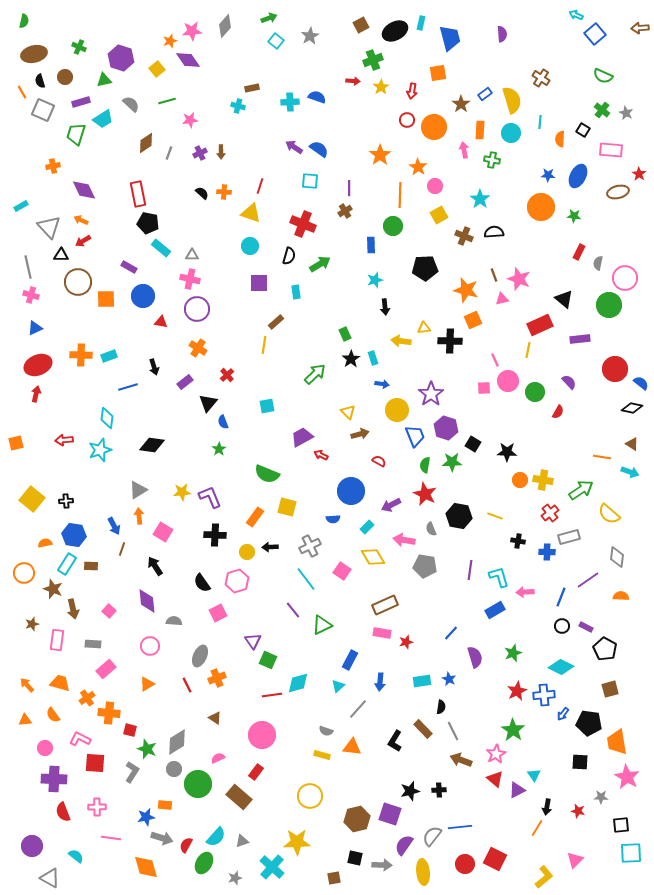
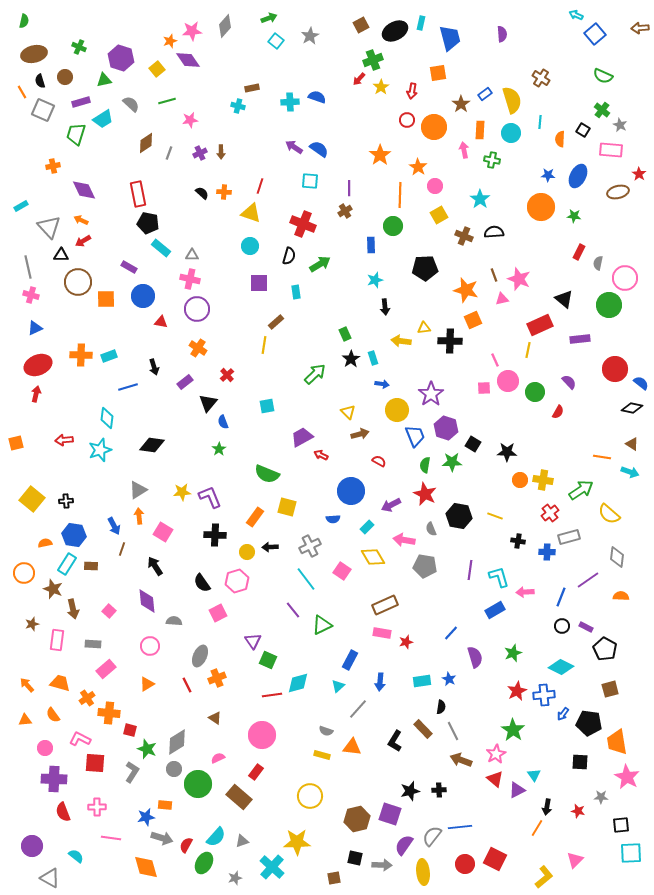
red arrow at (353, 81): moved 6 px right, 2 px up; rotated 128 degrees clockwise
gray star at (626, 113): moved 6 px left, 12 px down
